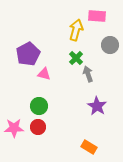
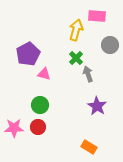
green circle: moved 1 px right, 1 px up
